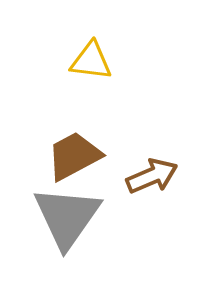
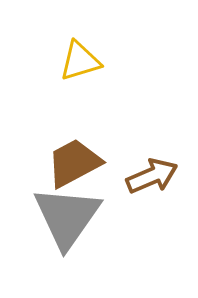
yellow triangle: moved 11 px left; rotated 24 degrees counterclockwise
brown trapezoid: moved 7 px down
